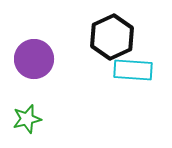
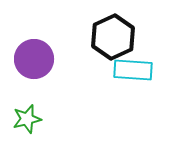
black hexagon: moved 1 px right
